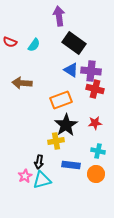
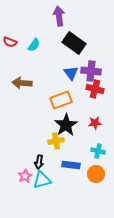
blue triangle: moved 3 px down; rotated 21 degrees clockwise
